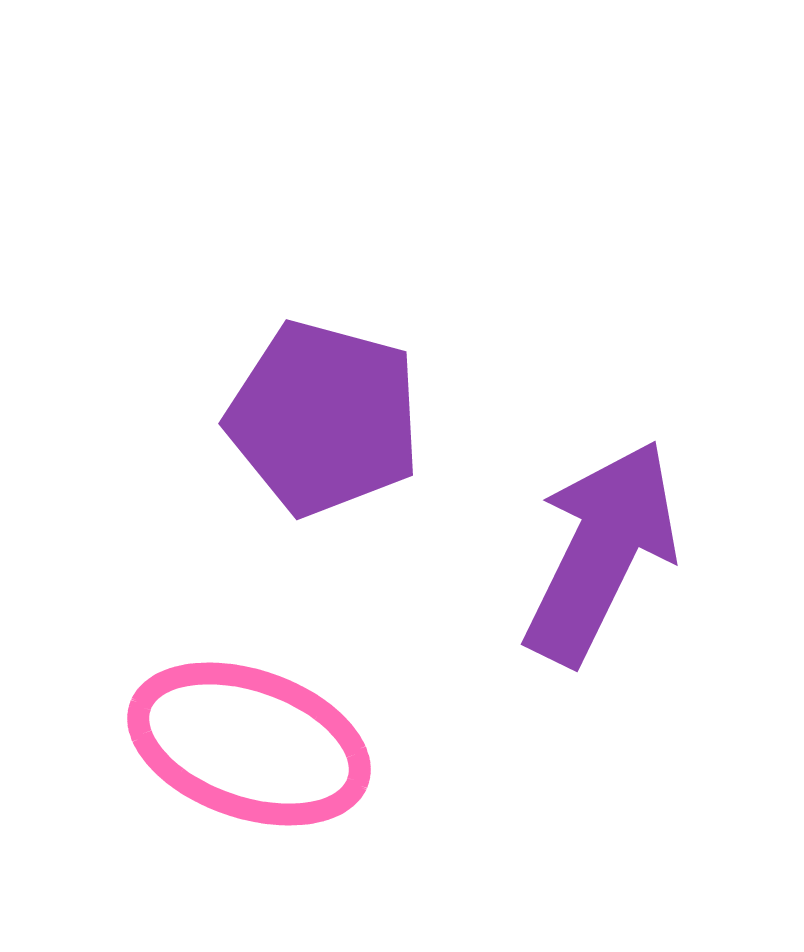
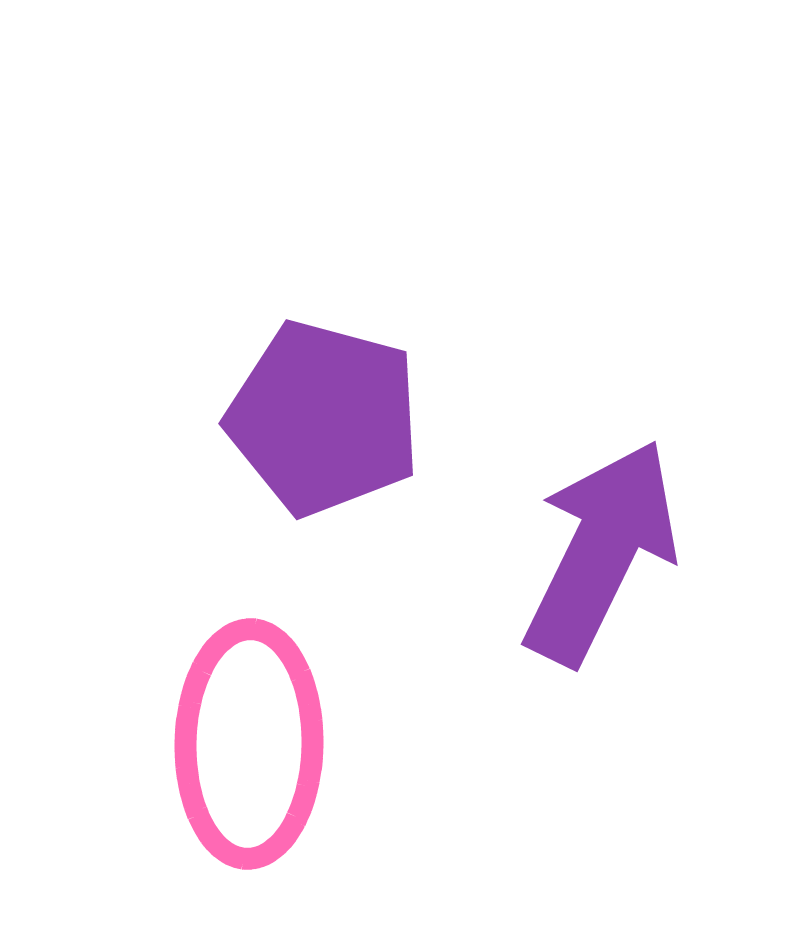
pink ellipse: rotated 72 degrees clockwise
